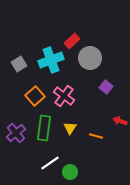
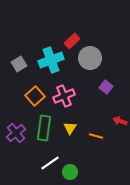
pink cross: rotated 30 degrees clockwise
